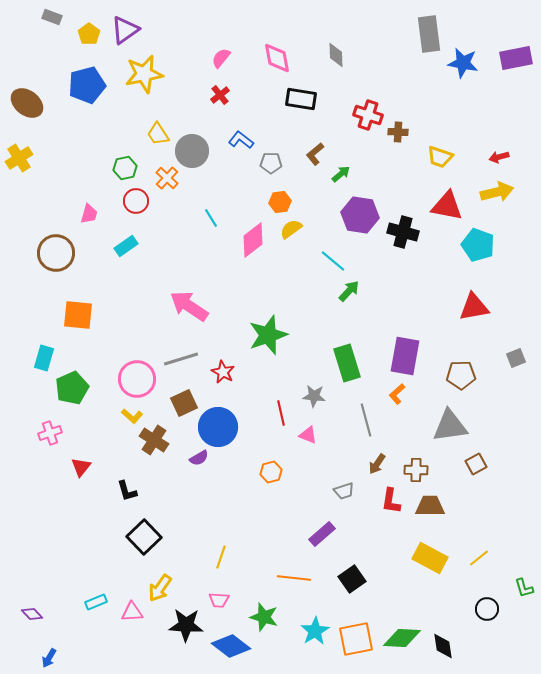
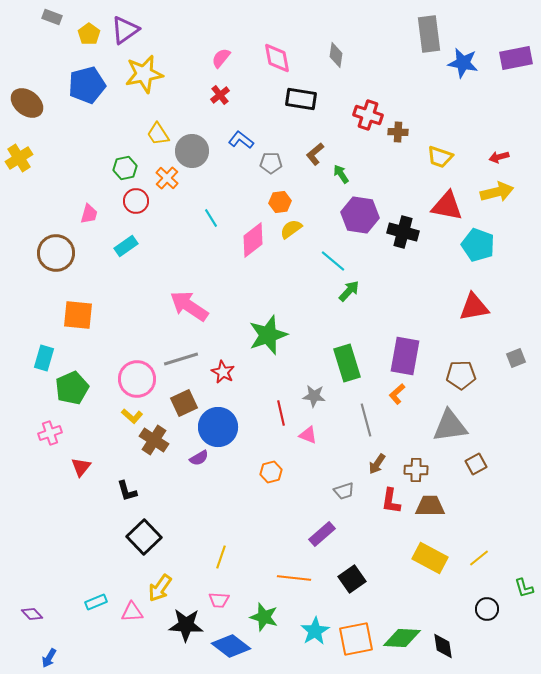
gray diamond at (336, 55): rotated 10 degrees clockwise
green arrow at (341, 174): rotated 84 degrees counterclockwise
